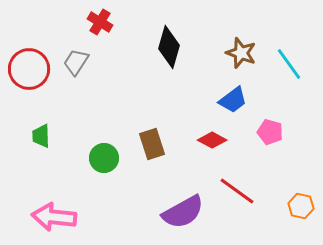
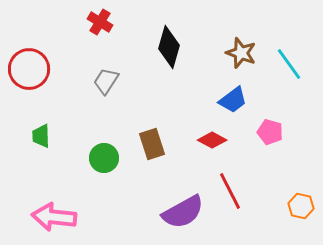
gray trapezoid: moved 30 px right, 19 px down
red line: moved 7 px left; rotated 27 degrees clockwise
